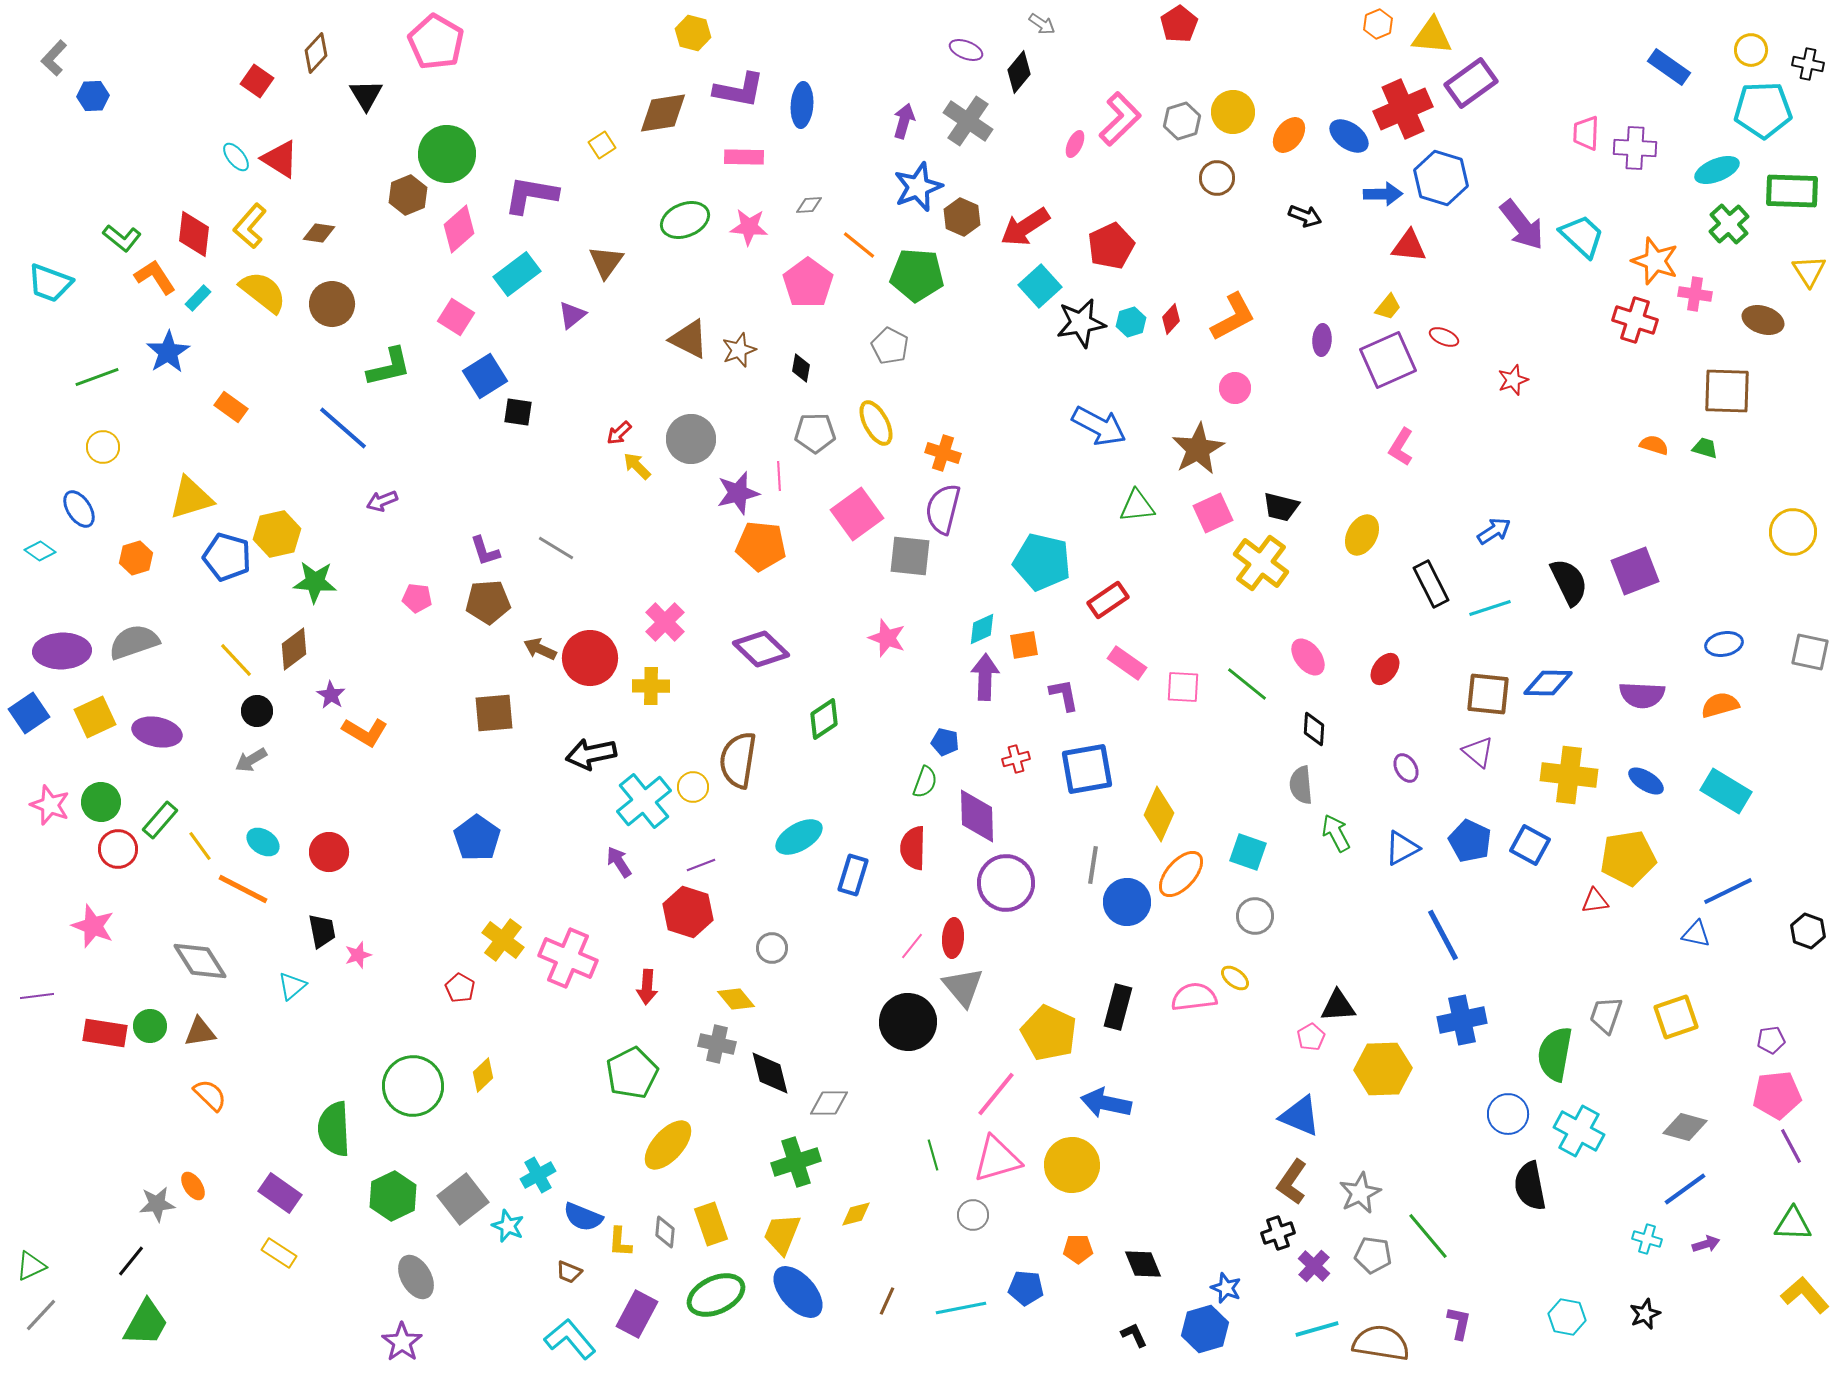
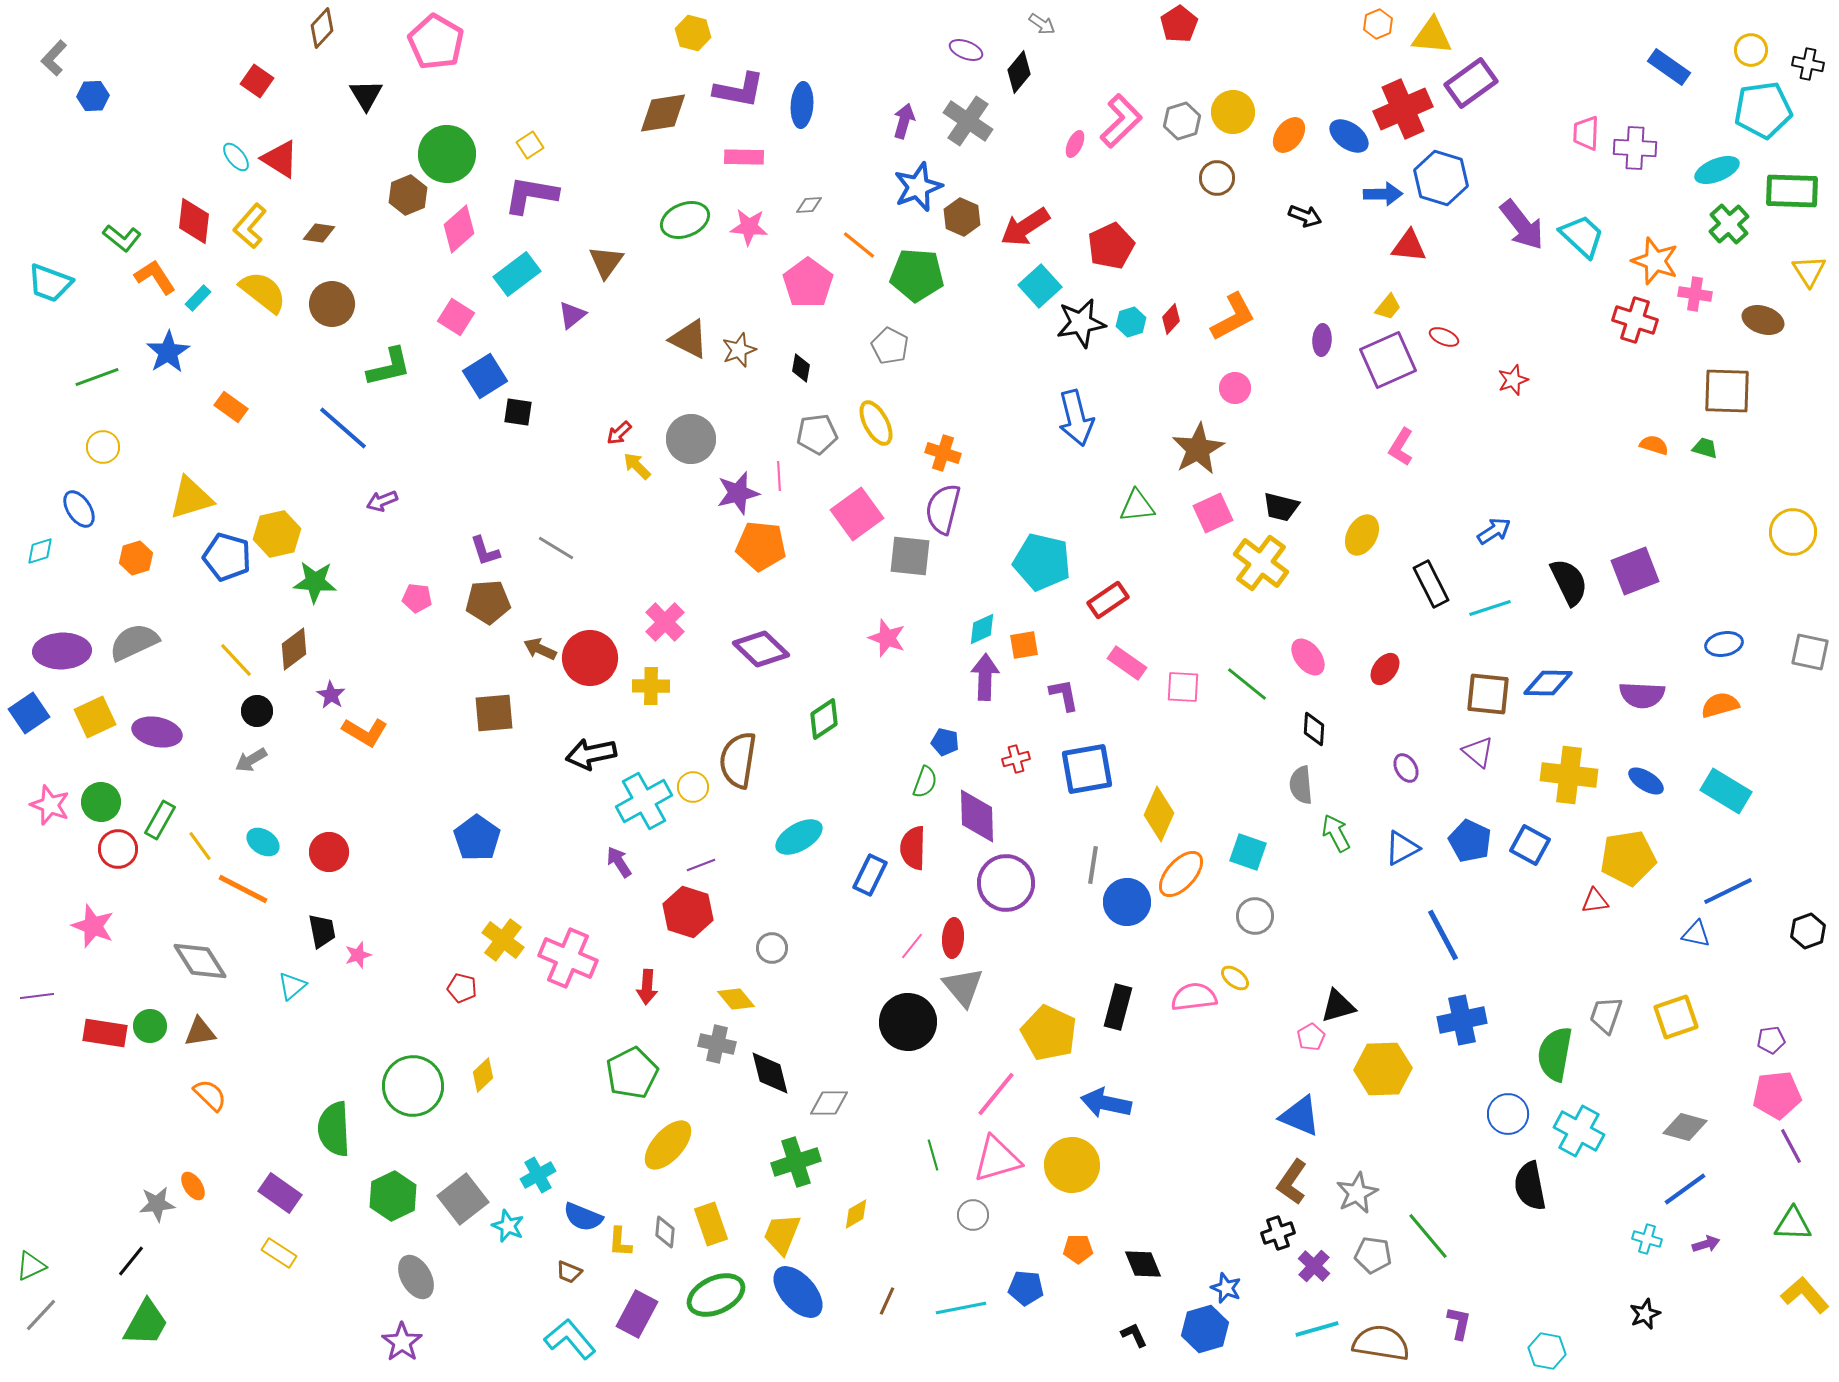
brown diamond at (316, 53): moved 6 px right, 25 px up
cyan pentagon at (1763, 110): rotated 6 degrees counterclockwise
pink L-shape at (1120, 119): moved 1 px right, 2 px down
yellow square at (602, 145): moved 72 px left
red diamond at (194, 234): moved 13 px up
blue arrow at (1099, 426): moved 23 px left, 8 px up; rotated 48 degrees clockwise
gray pentagon at (815, 433): moved 2 px right, 1 px down; rotated 6 degrees counterclockwise
cyan diamond at (40, 551): rotated 52 degrees counterclockwise
gray semicircle at (134, 642): rotated 6 degrees counterclockwise
cyan cross at (644, 801): rotated 10 degrees clockwise
green rectangle at (160, 820): rotated 12 degrees counterclockwise
blue rectangle at (853, 875): moved 17 px right; rotated 9 degrees clockwise
black hexagon at (1808, 931): rotated 20 degrees clockwise
red pentagon at (460, 988): moved 2 px right; rotated 16 degrees counterclockwise
black triangle at (1338, 1006): rotated 12 degrees counterclockwise
gray star at (1360, 1193): moved 3 px left
yellow diamond at (856, 1214): rotated 16 degrees counterclockwise
cyan hexagon at (1567, 1317): moved 20 px left, 34 px down
